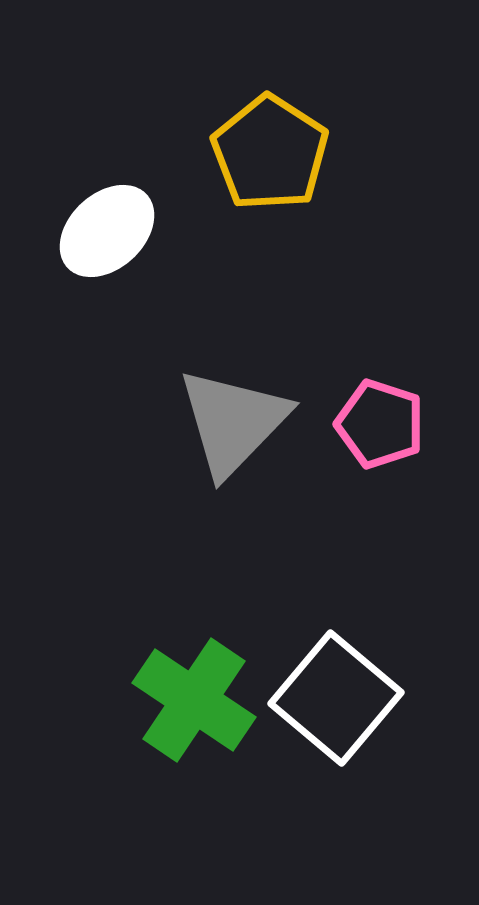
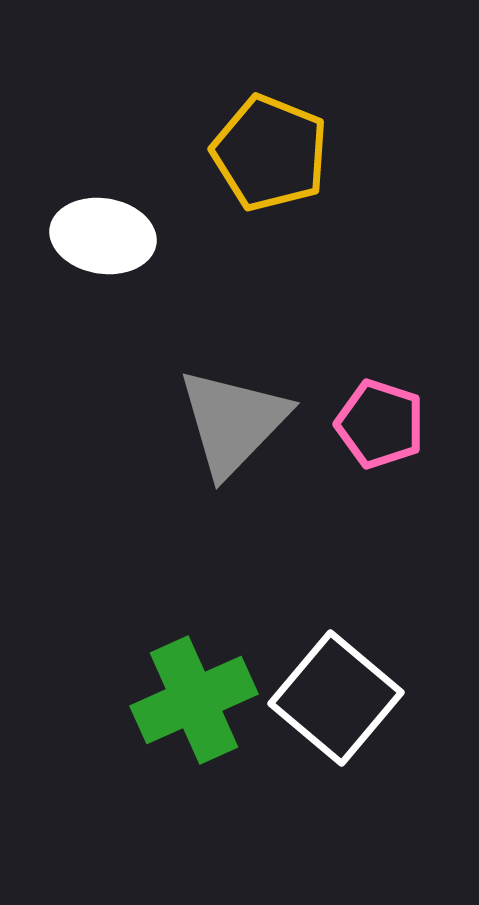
yellow pentagon: rotated 11 degrees counterclockwise
white ellipse: moved 4 px left, 5 px down; rotated 52 degrees clockwise
green cross: rotated 32 degrees clockwise
